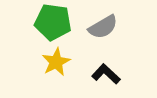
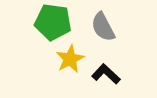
gray semicircle: rotated 92 degrees clockwise
yellow star: moved 14 px right, 3 px up
